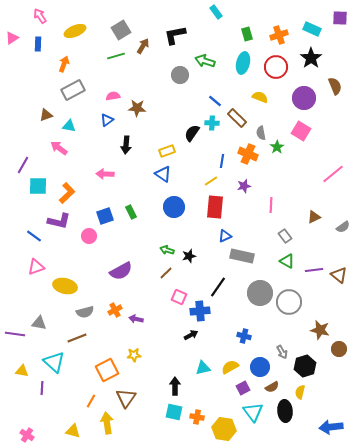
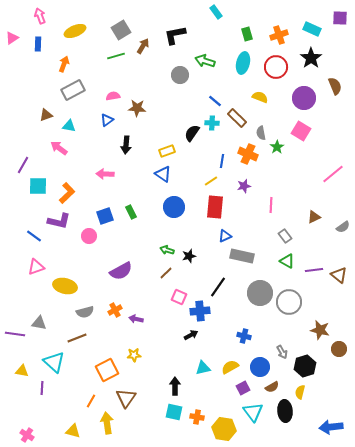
pink arrow at (40, 16): rotated 14 degrees clockwise
